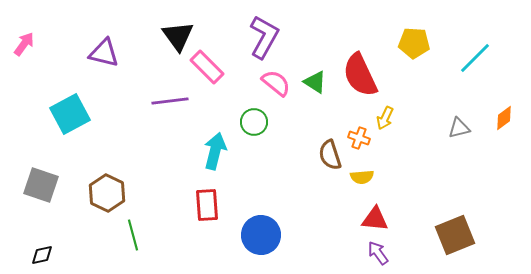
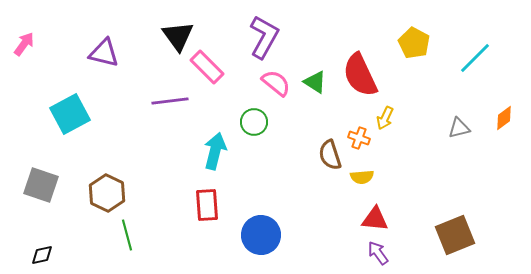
yellow pentagon: rotated 24 degrees clockwise
green line: moved 6 px left
